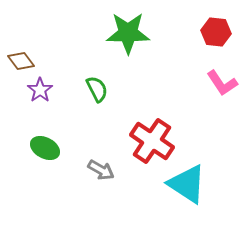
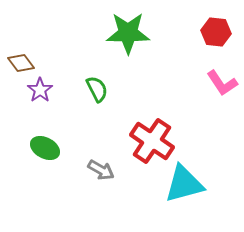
brown diamond: moved 2 px down
cyan triangle: moved 3 px left; rotated 48 degrees counterclockwise
